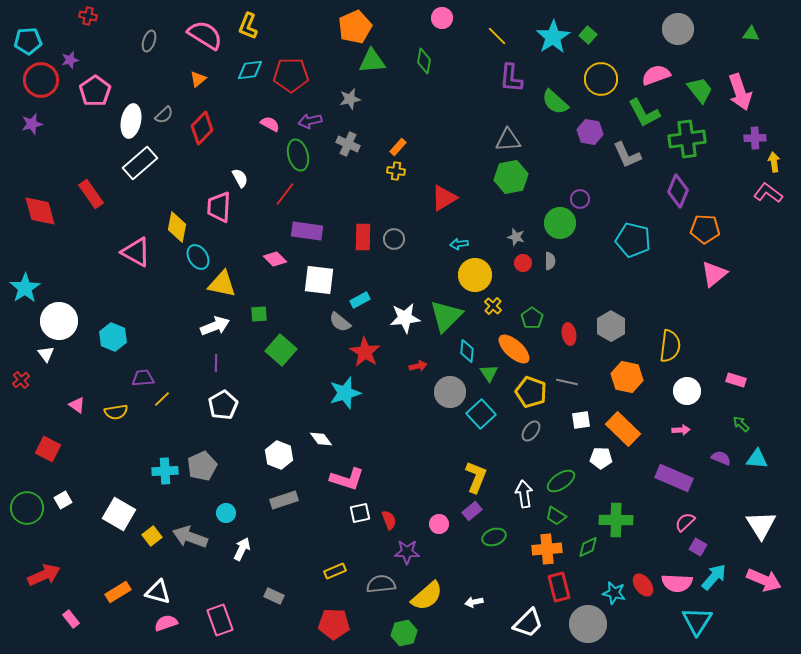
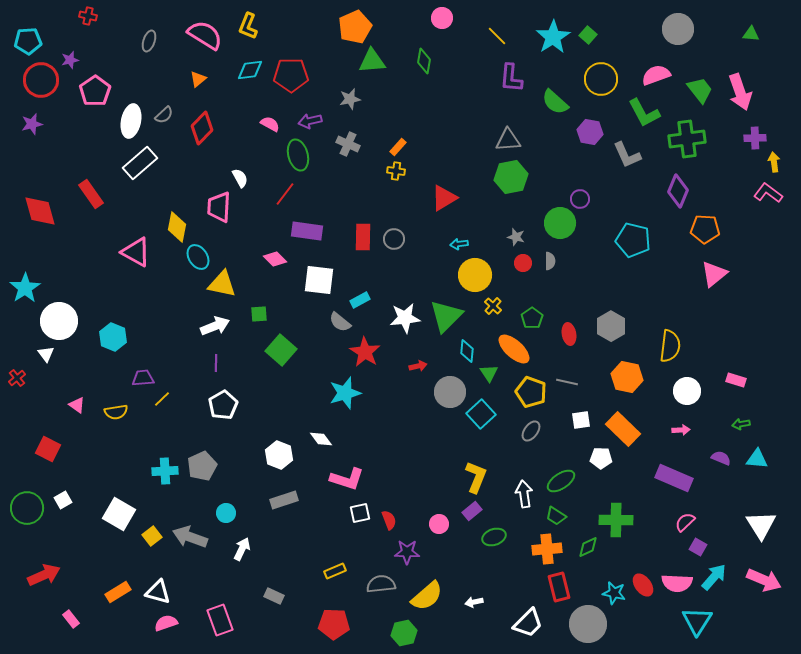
red cross at (21, 380): moved 4 px left, 2 px up
green arrow at (741, 424): rotated 54 degrees counterclockwise
